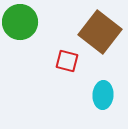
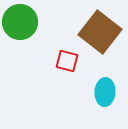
cyan ellipse: moved 2 px right, 3 px up
